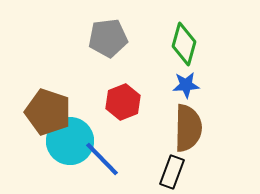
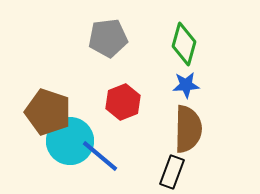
brown semicircle: moved 1 px down
blue line: moved 2 px left, 3 px up; rotated 6 degrees counterclockwise
